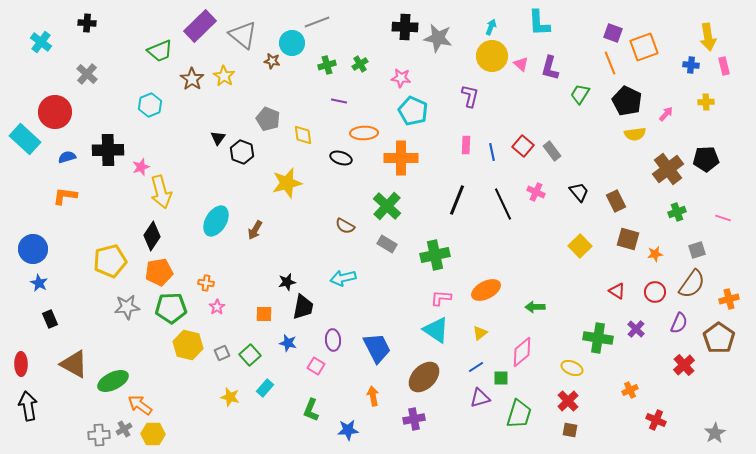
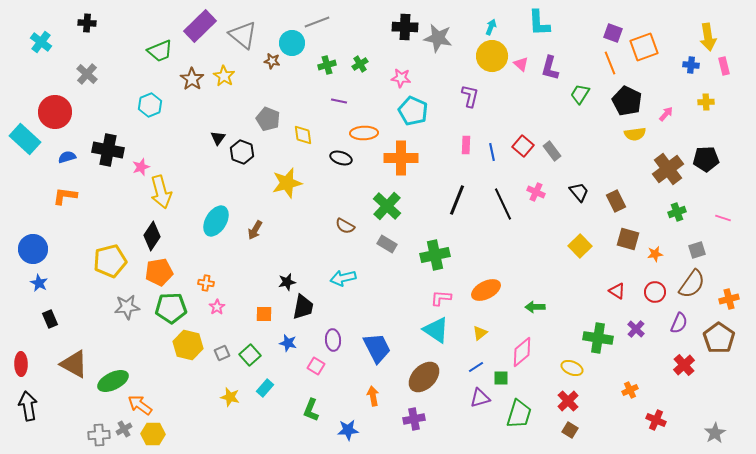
black cross at (108, 150): rotated 12 degrees clockwise
brown square at (570, 430): rotated 21 degrees clockwise
